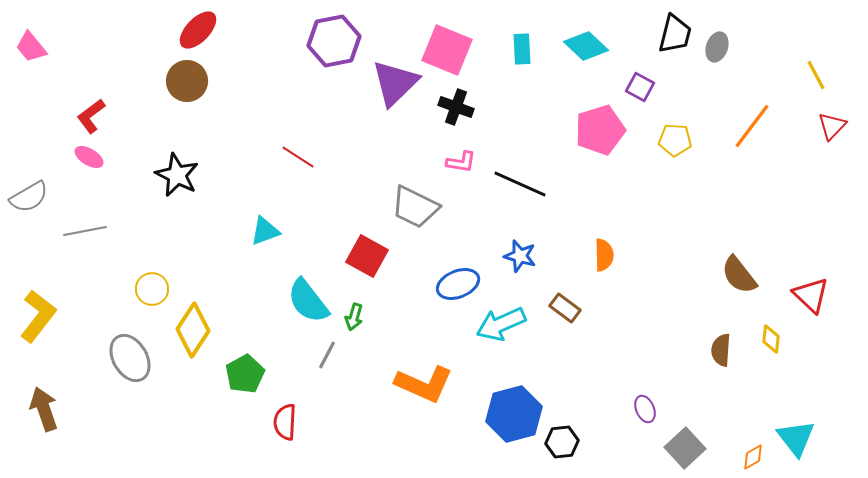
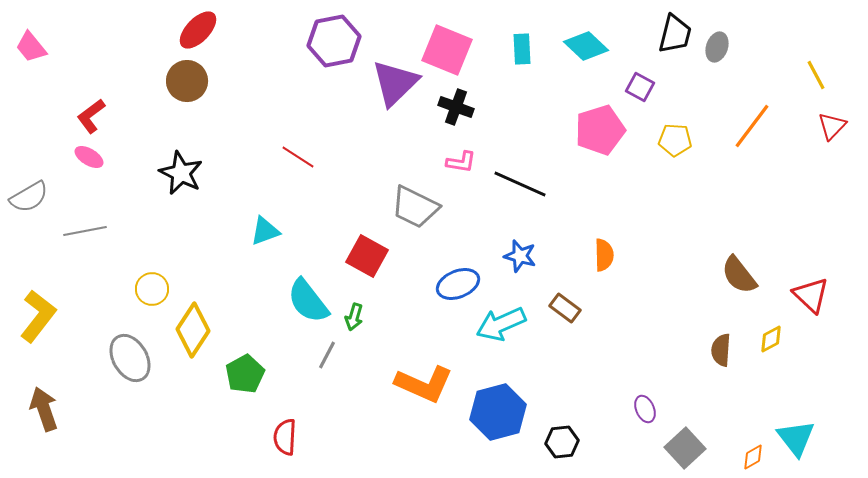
black star at (177, 175): moved 4 px right, 2 px up
yellow diamond at (771, 339): rotated 56 degrees clockwise
blue hexagon at (514, 414): moved 16 px left, 2 px up
red semicircle at (285, 422): moved 15 px down
